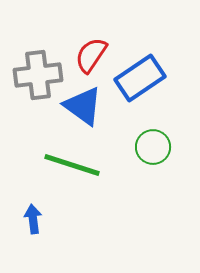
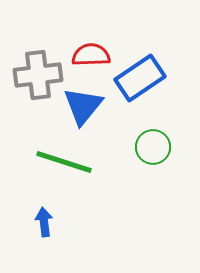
red semicircle: rotated 54 degrees clockwise
blue triangle: rotated 33 degrees clockwise
green line: moved 8 px left, 3 px up
blue arrow: moved 11 px right, 3 px down
